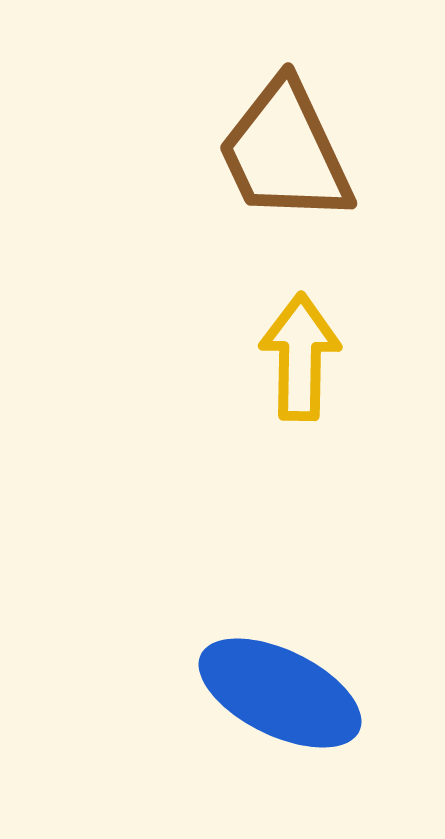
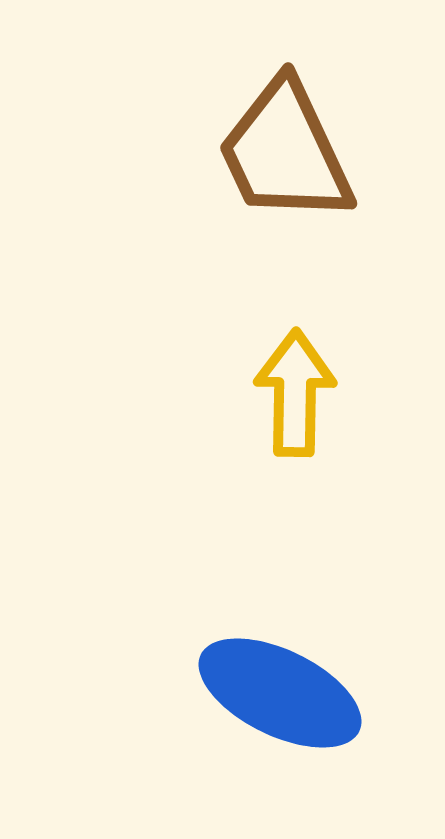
yellow arrow: moved 5 px left, 36 px down
